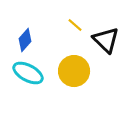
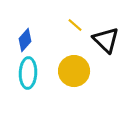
cyan ellipse: rotated 64 degrees clockwise
